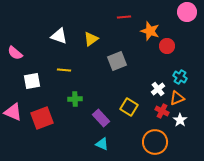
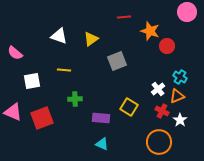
orange triangle: moved 2 px up
purple rectangle: rotated 42 degrees counterclockwise
orange circle: moved 4 px right
